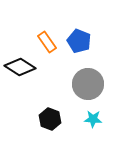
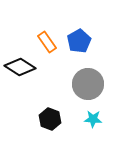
blue pentagon: rotated 20 degrees clockwise
